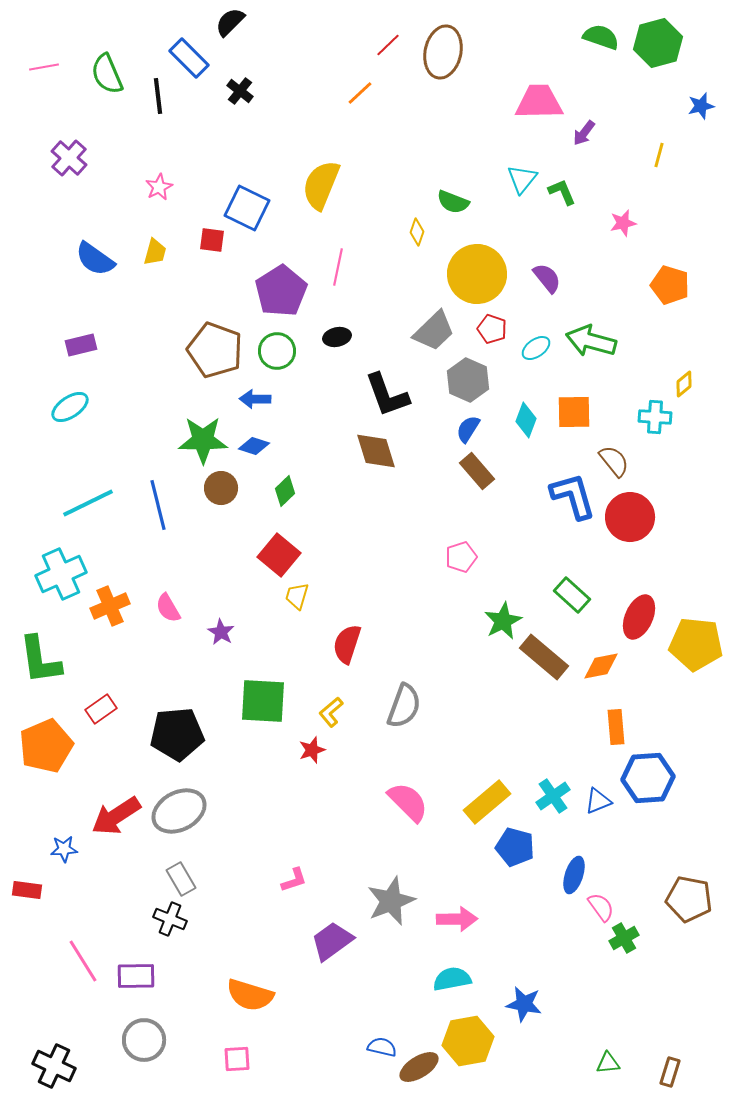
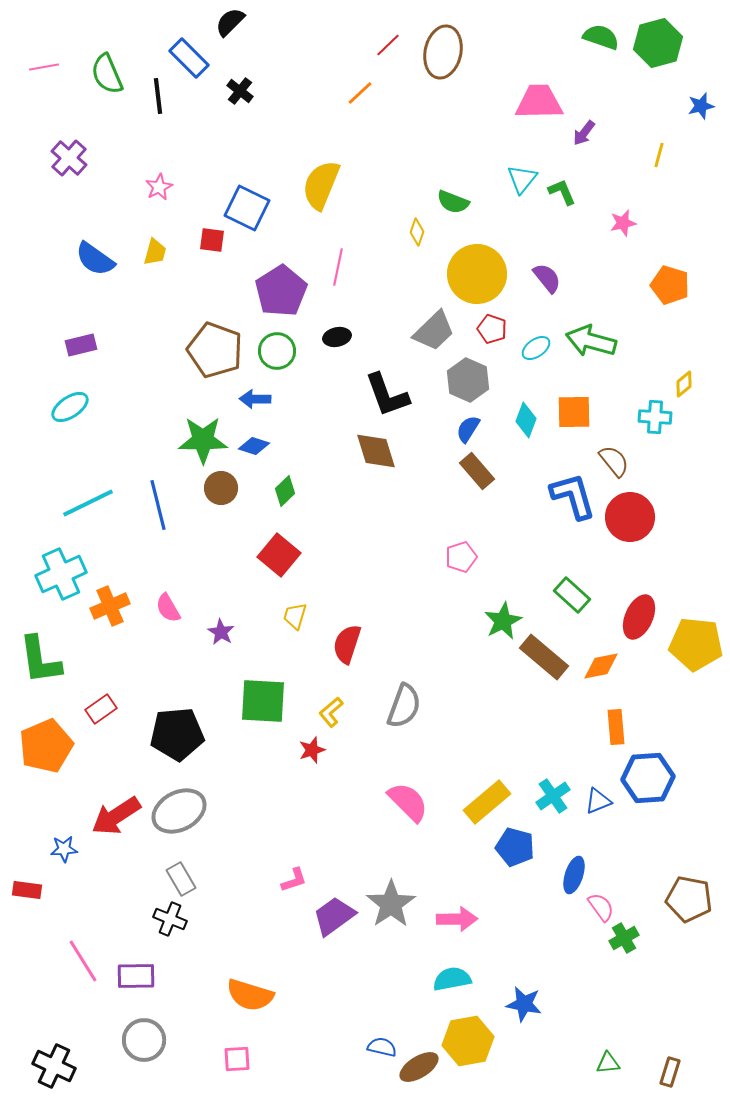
yellow trapezoid at (297, 596): moved 2 px left, 20 px down
gray star at (391, 901): moved 3 px down; rotated 12 degrees counterclockwise
purple trapezoid at (332, 941): moved 2 px right, 25 px up
